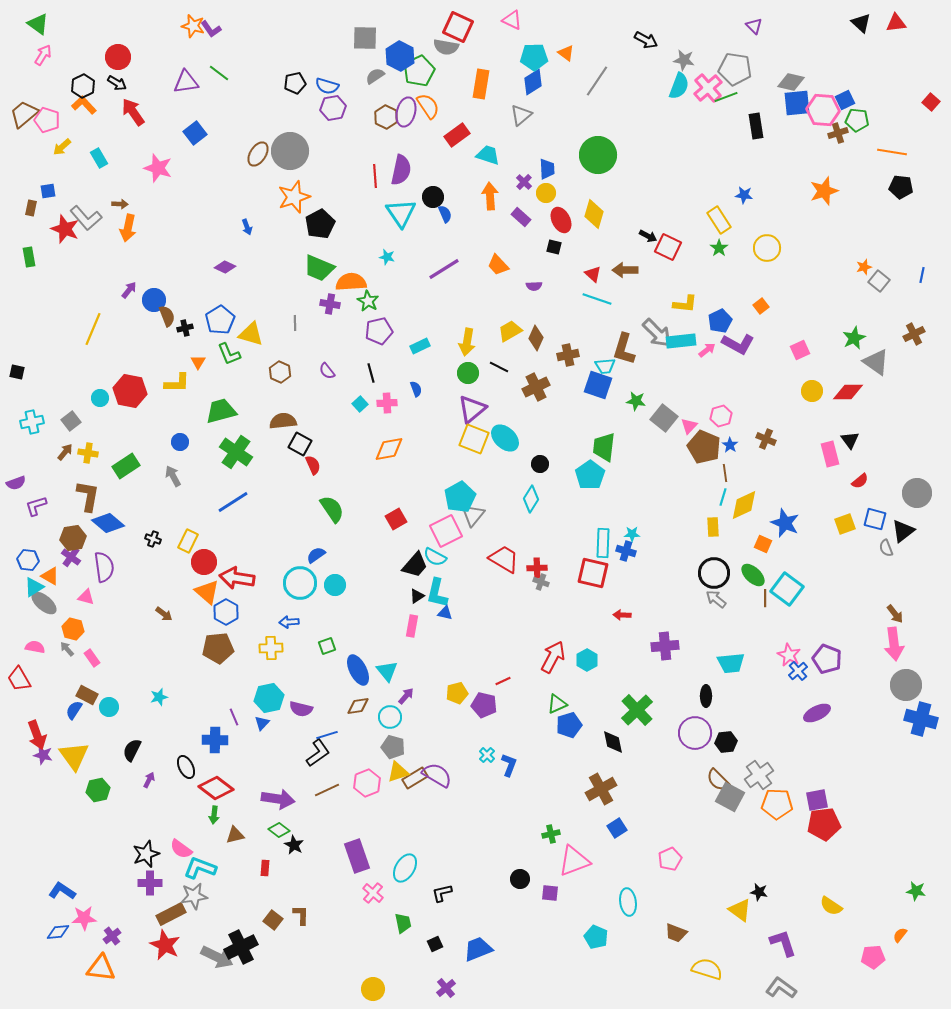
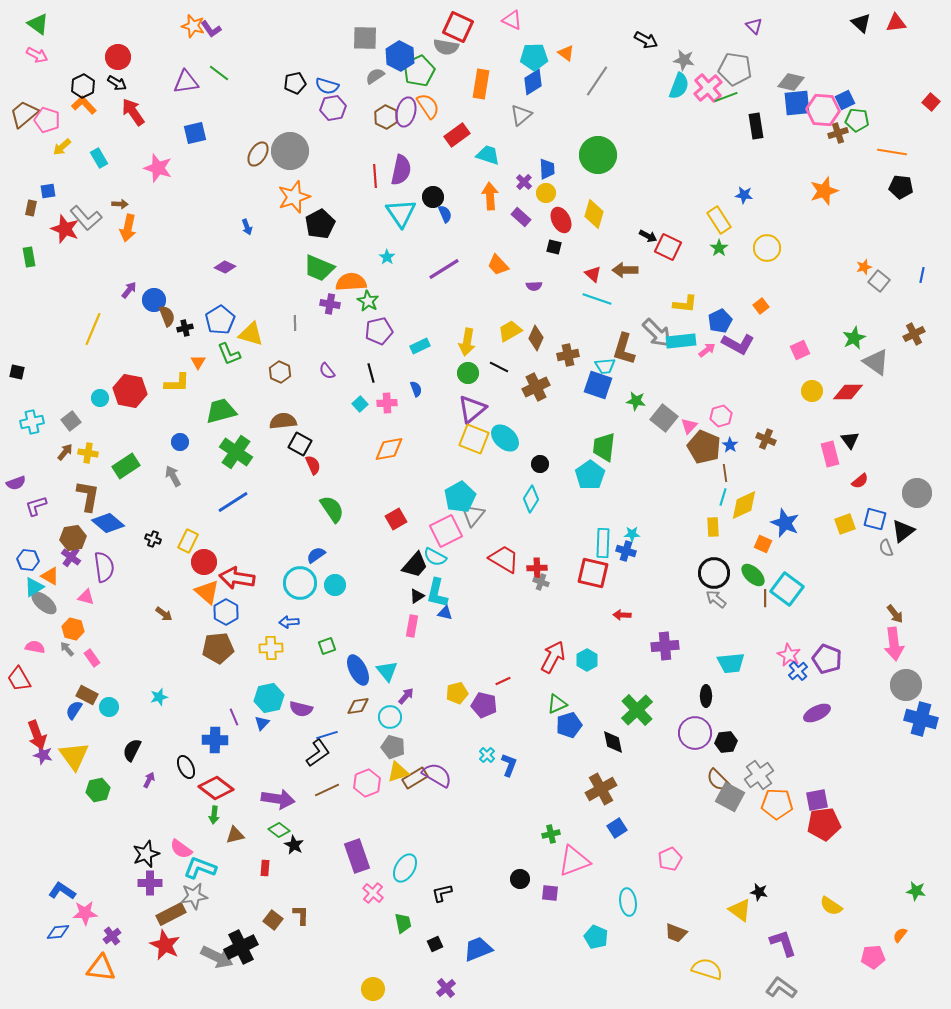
pink arrow at (43, 55): moved 6 px left; rotated 85 degrees clockwise
blue square at (195, 133): rotated 25 degrees clockwise
cyan star at (387, 257): rotated 21 degrees clockwise
pink star at (84, 918): moved 1 px right, 5 px up
